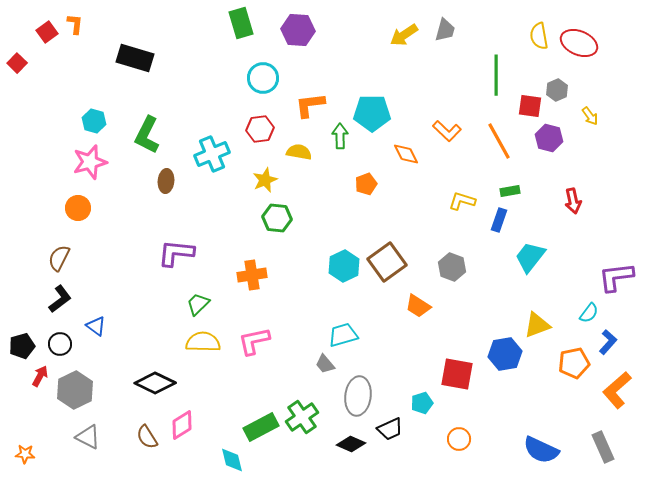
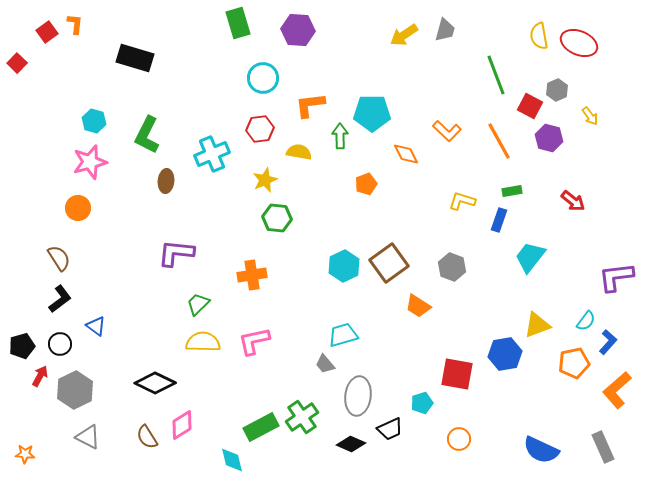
green rectangle at (241, 23): moved 3 px left
green line at (496, 75): rotated 21 degrees counterclockwise
red square at (530, 106): rotated 20 degrees clockwise
green rectangle at (510, 191): moved 2 px right
red arrow at (573, 201): rotated 40 degrees counterclockwise
brown semicircle at (59, 258): rotated 120 degrees clockwise
brown square at (387, 262): moved 2 px right, 1 px down
cyan semicircle at (589, 313): moved 3 px left, 8 px down
